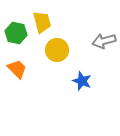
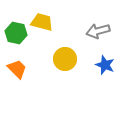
yellow trapezoid: rotated 60 degrees counterclockwise
gray arrow: moved 6 px left, 10 px up
yellow circle: moved 8 px right, 9 px down
blue star: moved 23 px right, 16 px up
